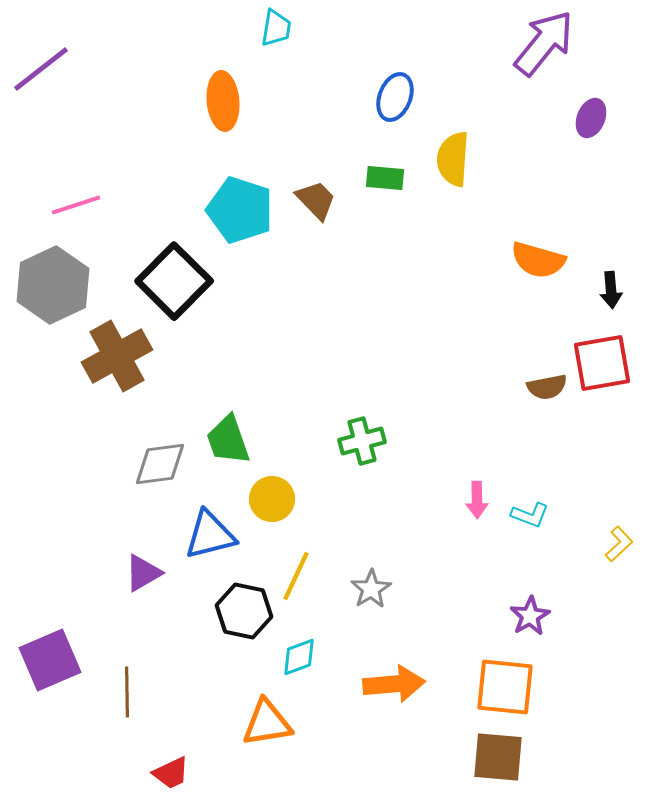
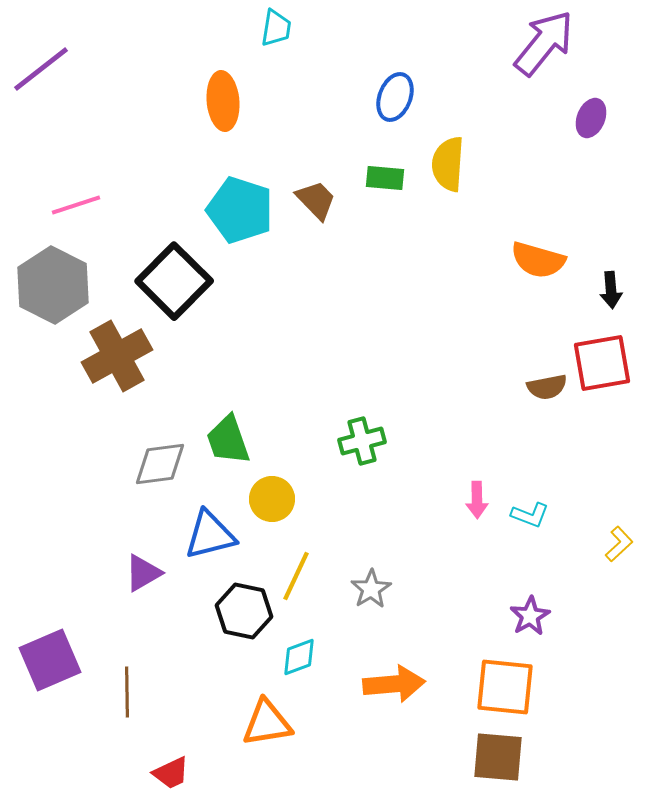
yellow semicircle: moved 5 px left, 5 px down
gray hexagon: rotated 8 degrees counterclockwise
